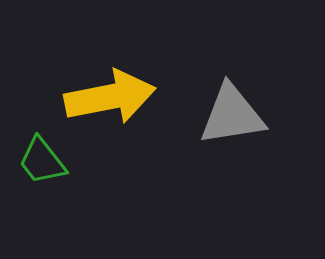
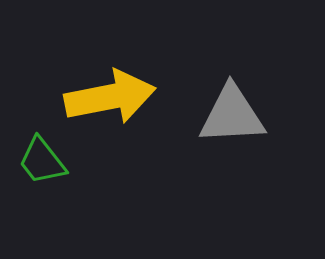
gray triangle: rotated 6 degrees clockwise
